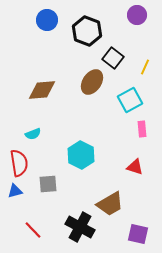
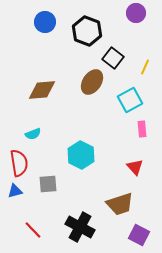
purple circle: moved 1 px left, 2 px up
blue circle: moved 2 px left, 2 px down
red triangle: rotated 30 degrees clockwise
brown trapezoid: moved 10 px right; rotated 12 degrees clockwise
purple square: moved 1 px right, 1 px down; rotated 15 degrees clockwise
